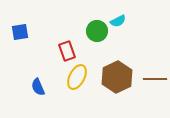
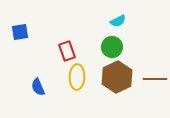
green circle: moved 15 px right, 16 px down
yellow ellipse: rotated 25 degrees counterclockwise
